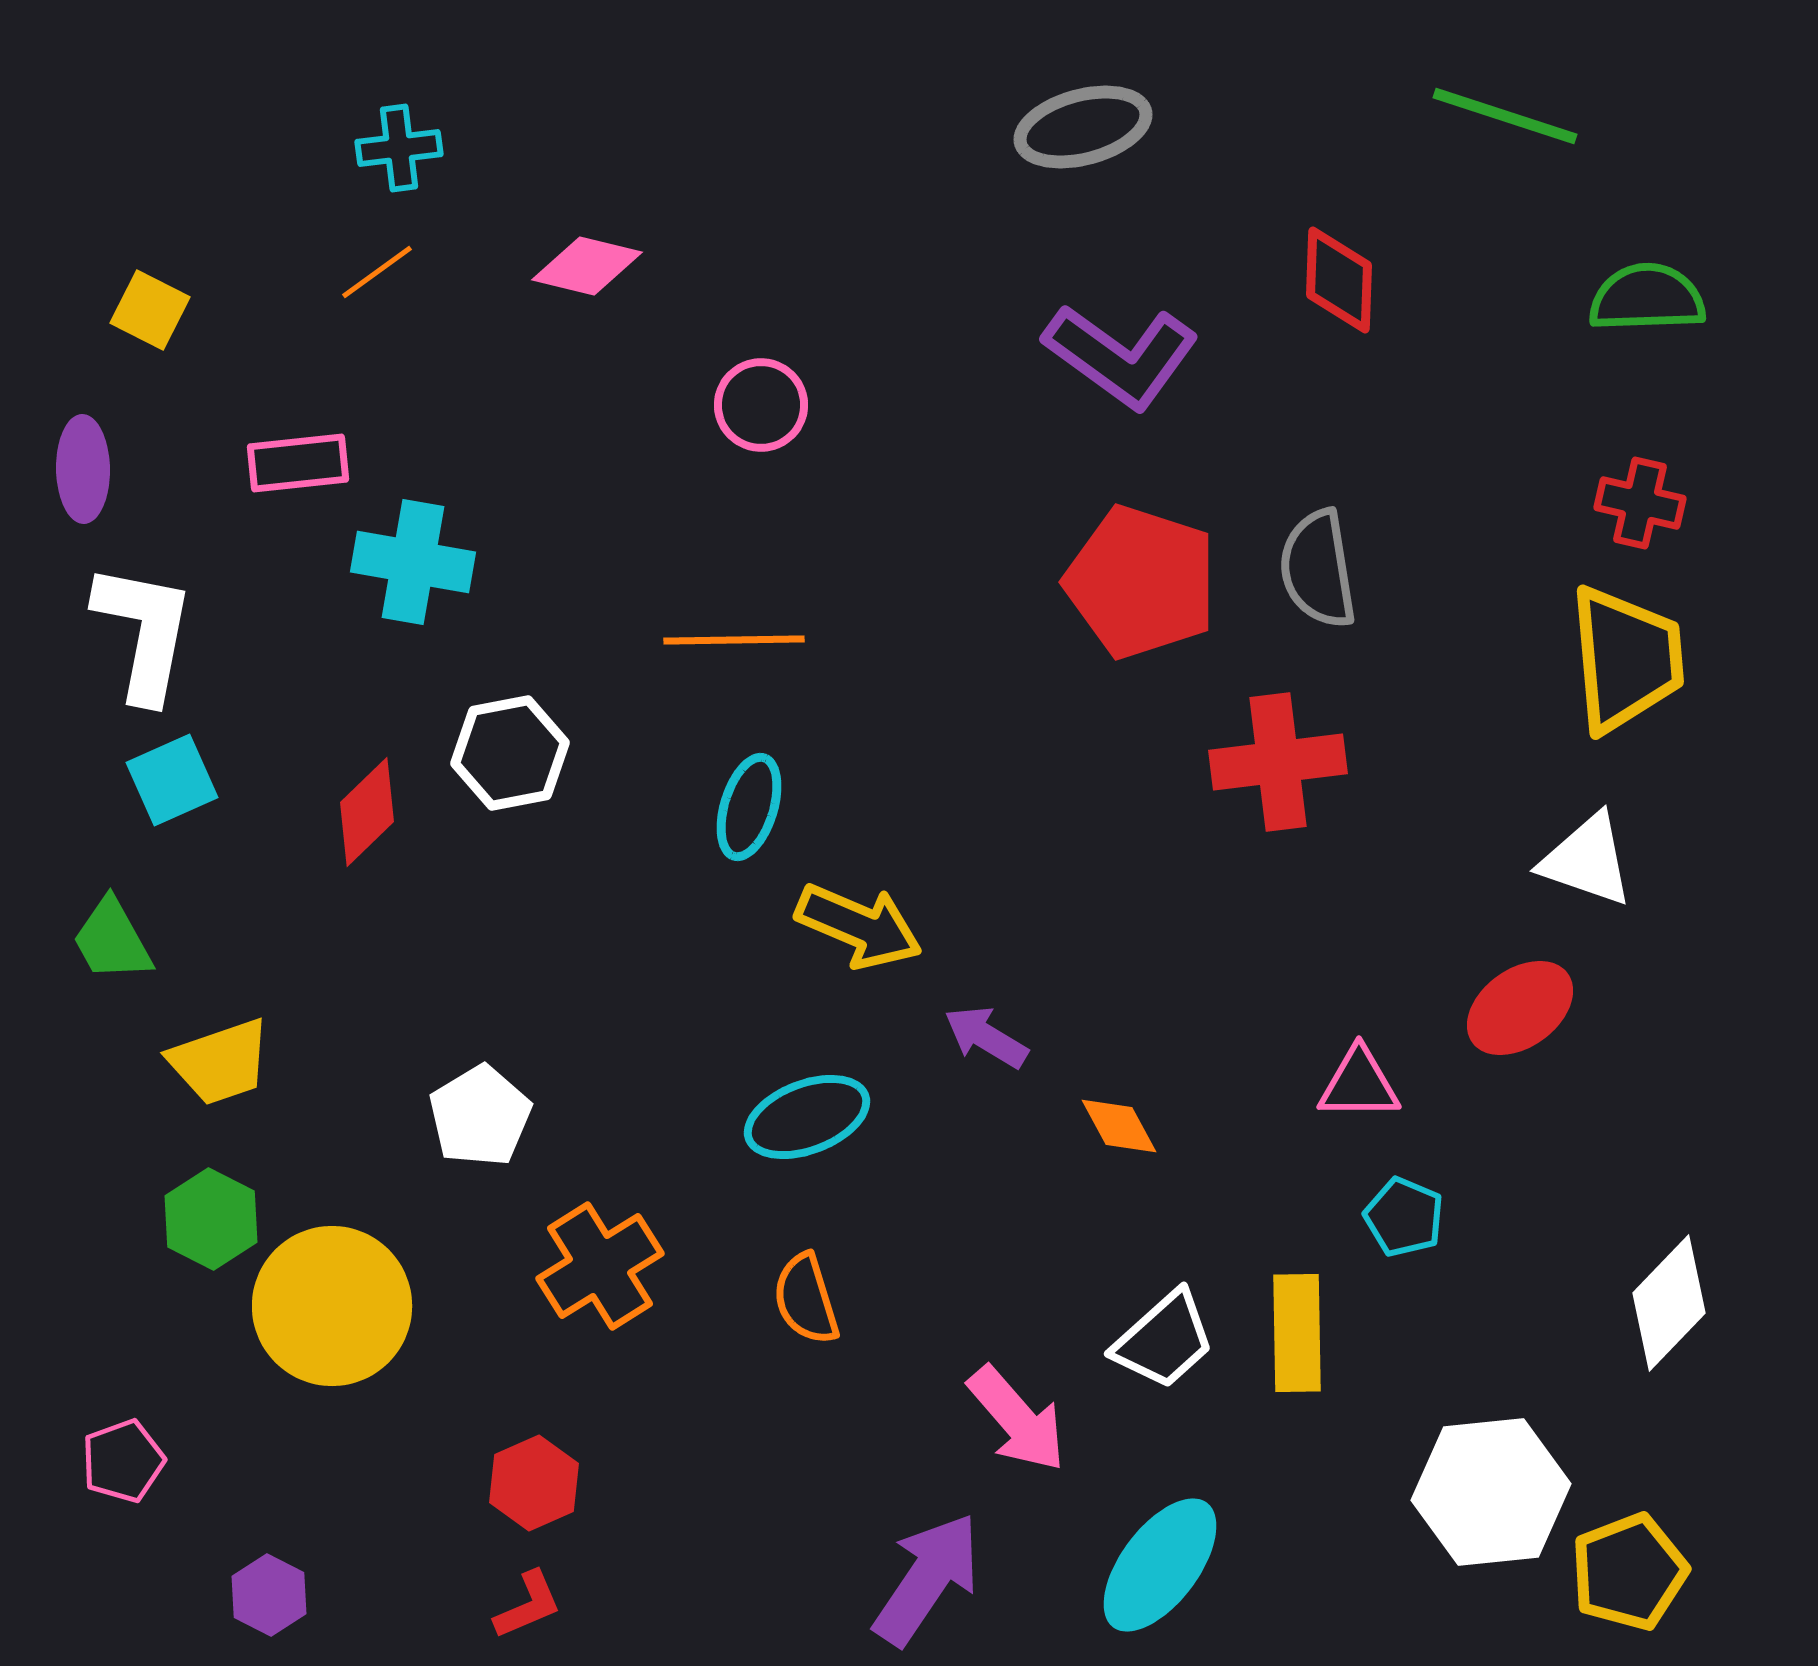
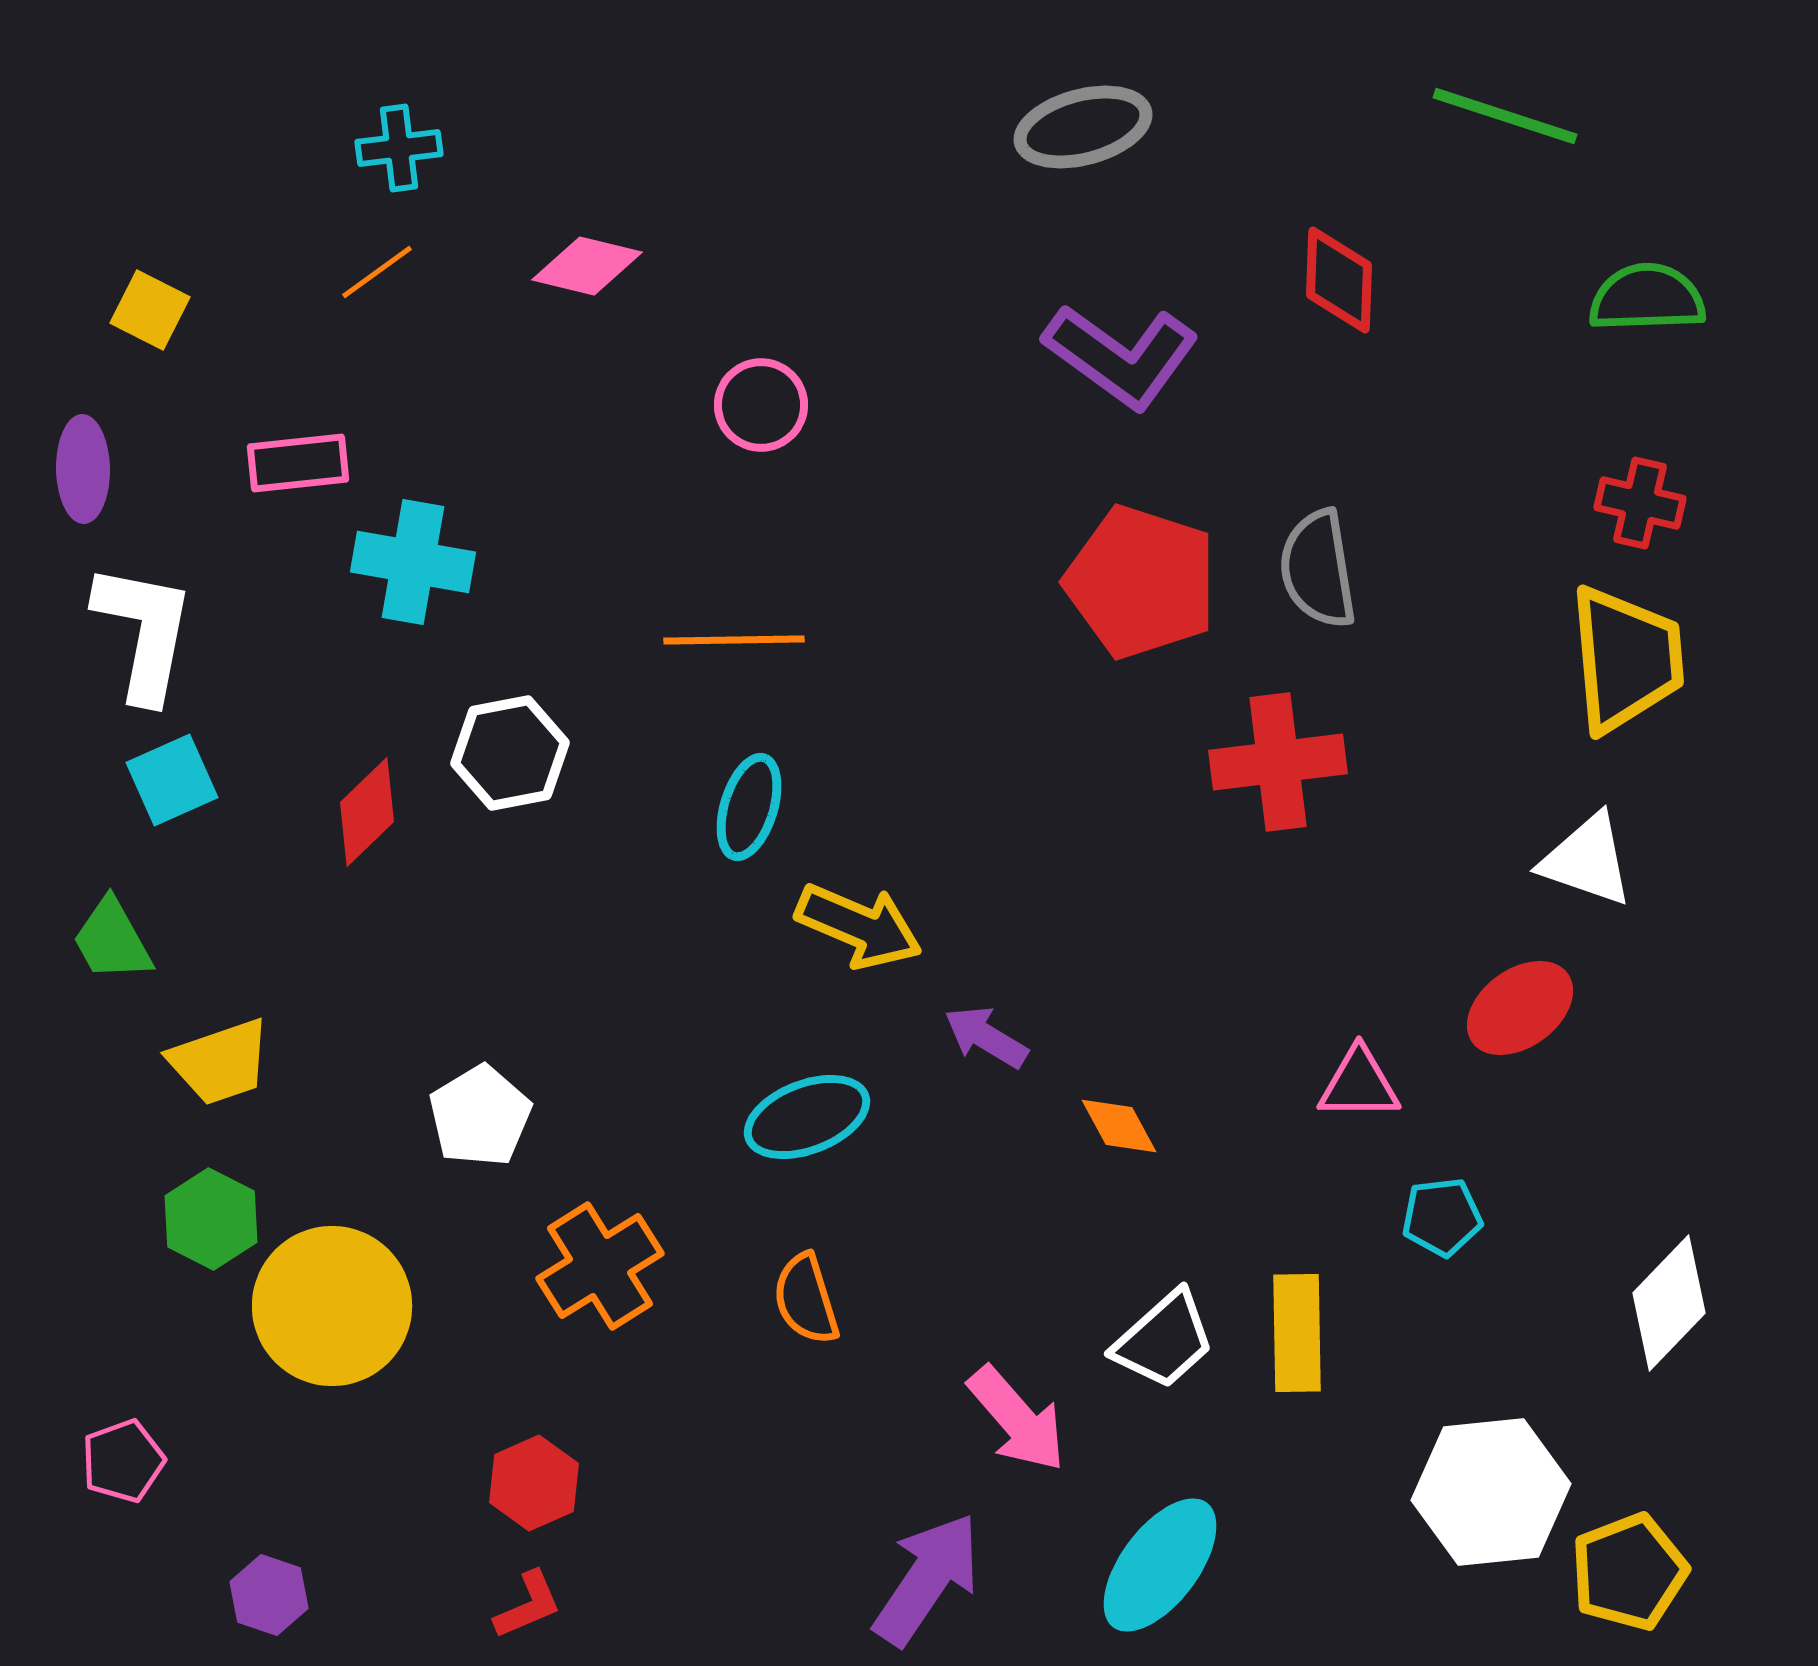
cyan pentagon at (1404, 1217): moved 38 px right; rotated 30 degrees counterclockwise
purple hexagon at (269, 1595): rotated 8 degrees counterclockwise
